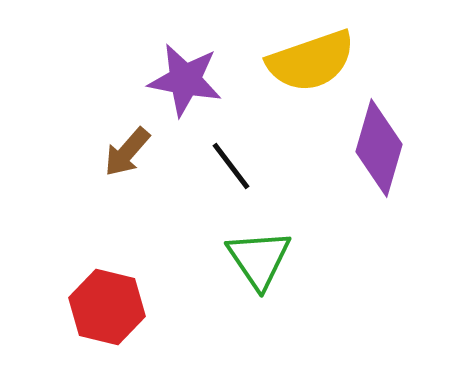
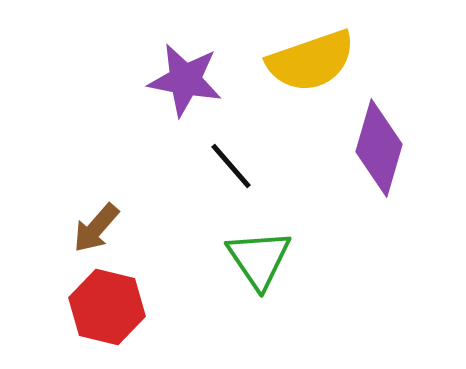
brown arrow: moved 31 px left, 76 px down
black line: rotated 4 degrees counterclockwise
